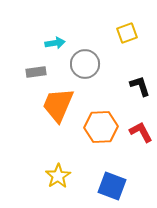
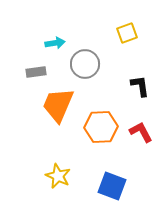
black L-shape: rotated 10 degrees clockwise
yellow star: rotated 15 degrees counterclockwise
